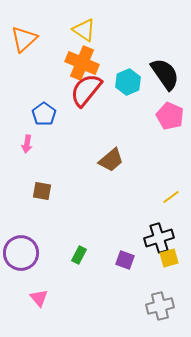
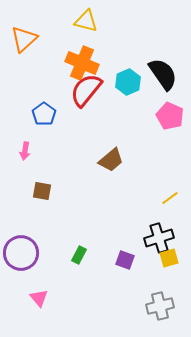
yellow triangle: moved 2 px right, 9 px up; rotated 20 degrees counterclockwise
black semicircle: moved 2 px left
pink arrow: moved 2 px left, 7 px down
yellow line: moved 1 px left, 1 px down
